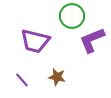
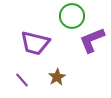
purple trapezoid: moved 2 px down
brown star: rotated 30 degrees clockwise
